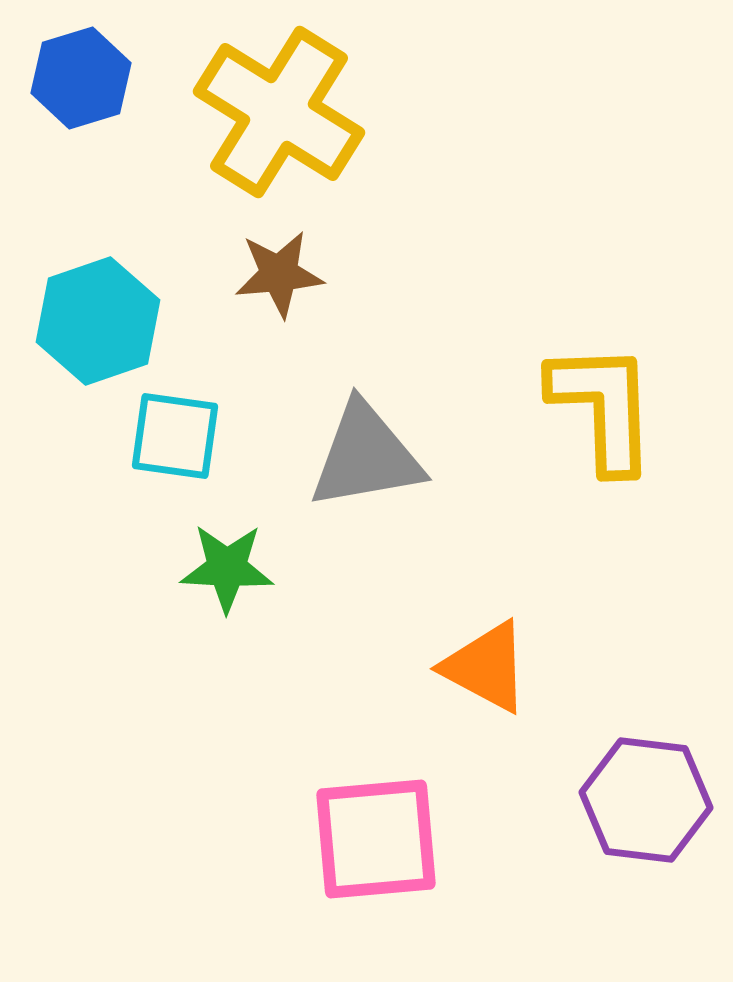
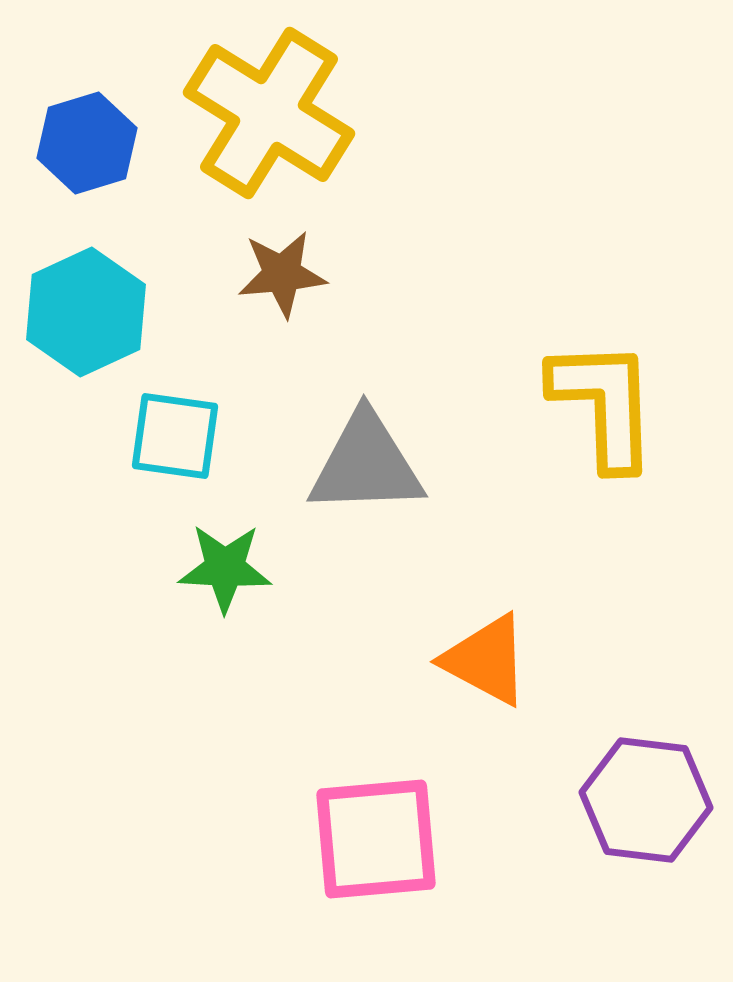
blue hexagon: moved 6 px right, 65 px down
yellow cross: moved 10 px left, 1 px down
brown star: moved 3 px right
cyan hexagon: moved 12 px left, 9 px up; rotated 6 degrees counterclockwise
yellow L-shape: moved 1 px right, 3 px up
gray triangle: moved 8 px down; rotated 8 degrees clockwise
green star: moved 2 px left
orange triangle: moved 7 px up
